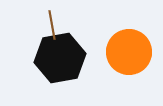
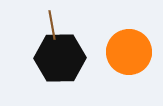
black hexagon: rotated 9 degrees clockwise
